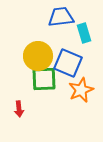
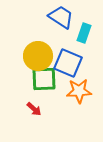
blue trapezoid: rotated 40 degrees clockwise
cyan rectangle: rotated 36 degrees clockwise
orange star: moved 2 px left, 1 px down; rotated 20 degrees clockwise
red arrow: moved 15 px right; rotated 42 degrees counterclockwise
